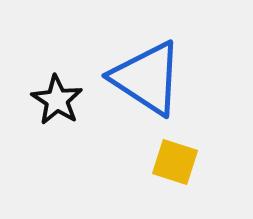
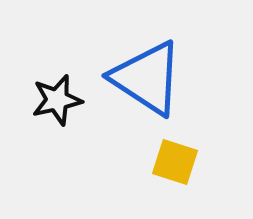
black star: rotated 27 degrees clockwise
